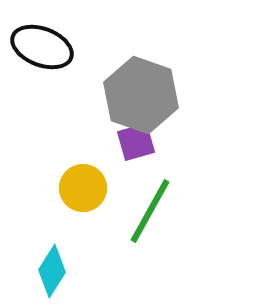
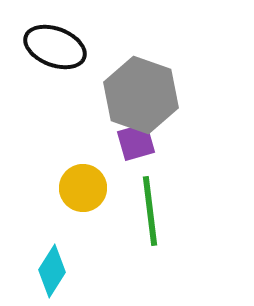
black ellipse: moved 13 px right
green line: rotated 36 degrees counterclockwise
